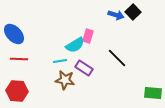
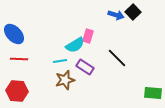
purple rectangle: moved 1 px right, 1 px up
brown star: rotated 24 degrees counterclockwise
